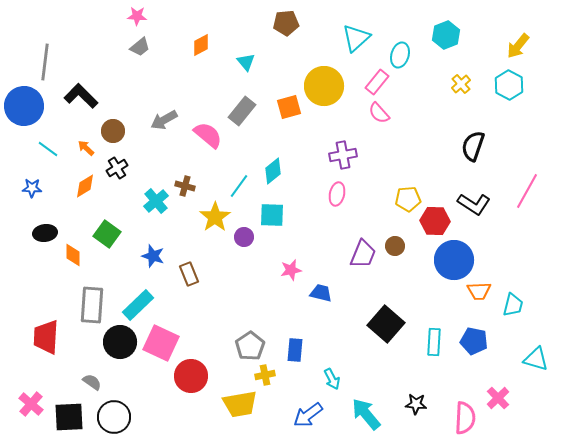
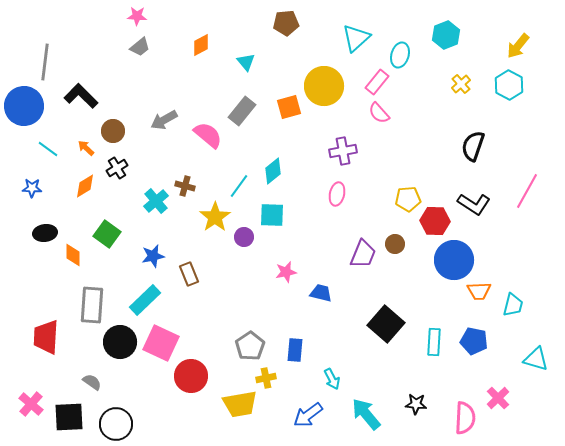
purple cross at (343, 155): moved 4 px up
brown circle at (395, 246): moved 2 px up
blue star at (153, 256): rotated 30 degrees counterclockwise
pink star at (291, 270): moved 5 px left, 2 px down
cyan rectangle at (138, 305): moved 7 px right, 5 px up
yellow cross at (265, 375): moved 1 px right, 3 px down
black circle at (114, 417): moved 2 px right, 7 px down
